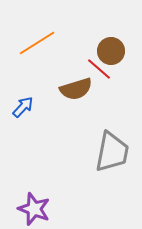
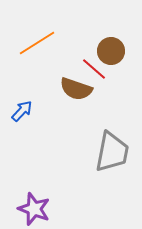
red line: moved 5 px left
brown semicircle: rotated 36 degrees clockwise
blue arrow: moved 1 px left, 4 px down
